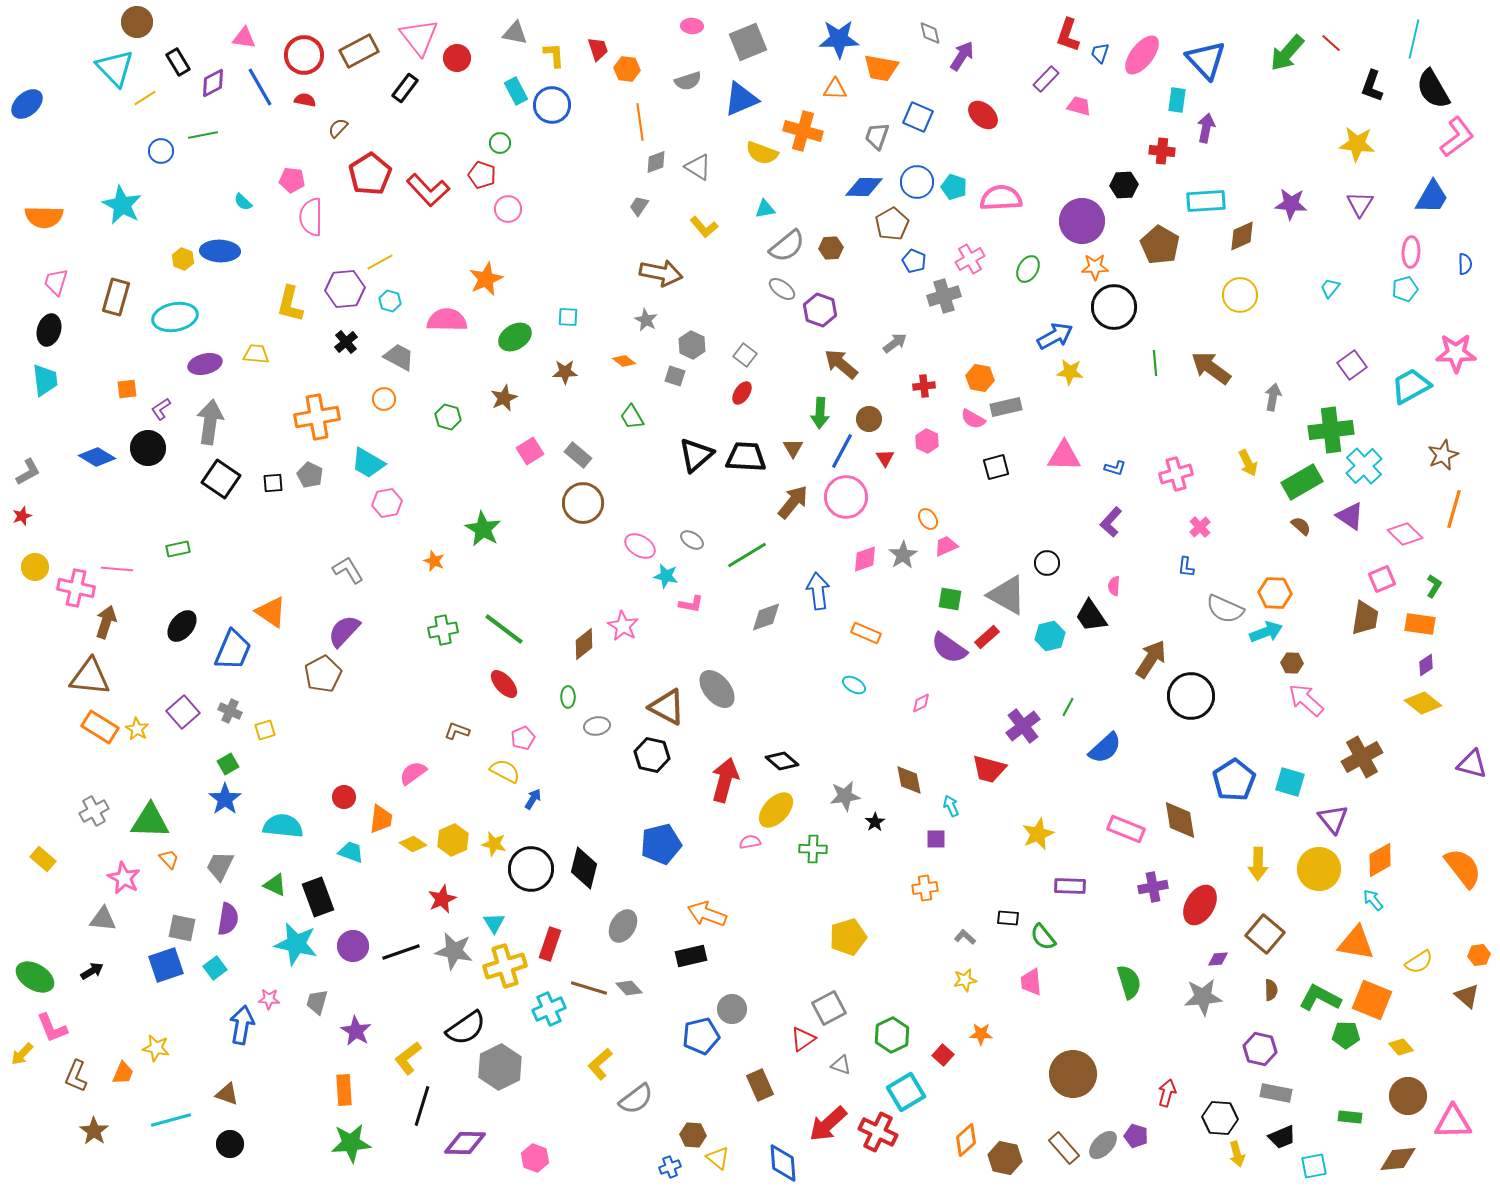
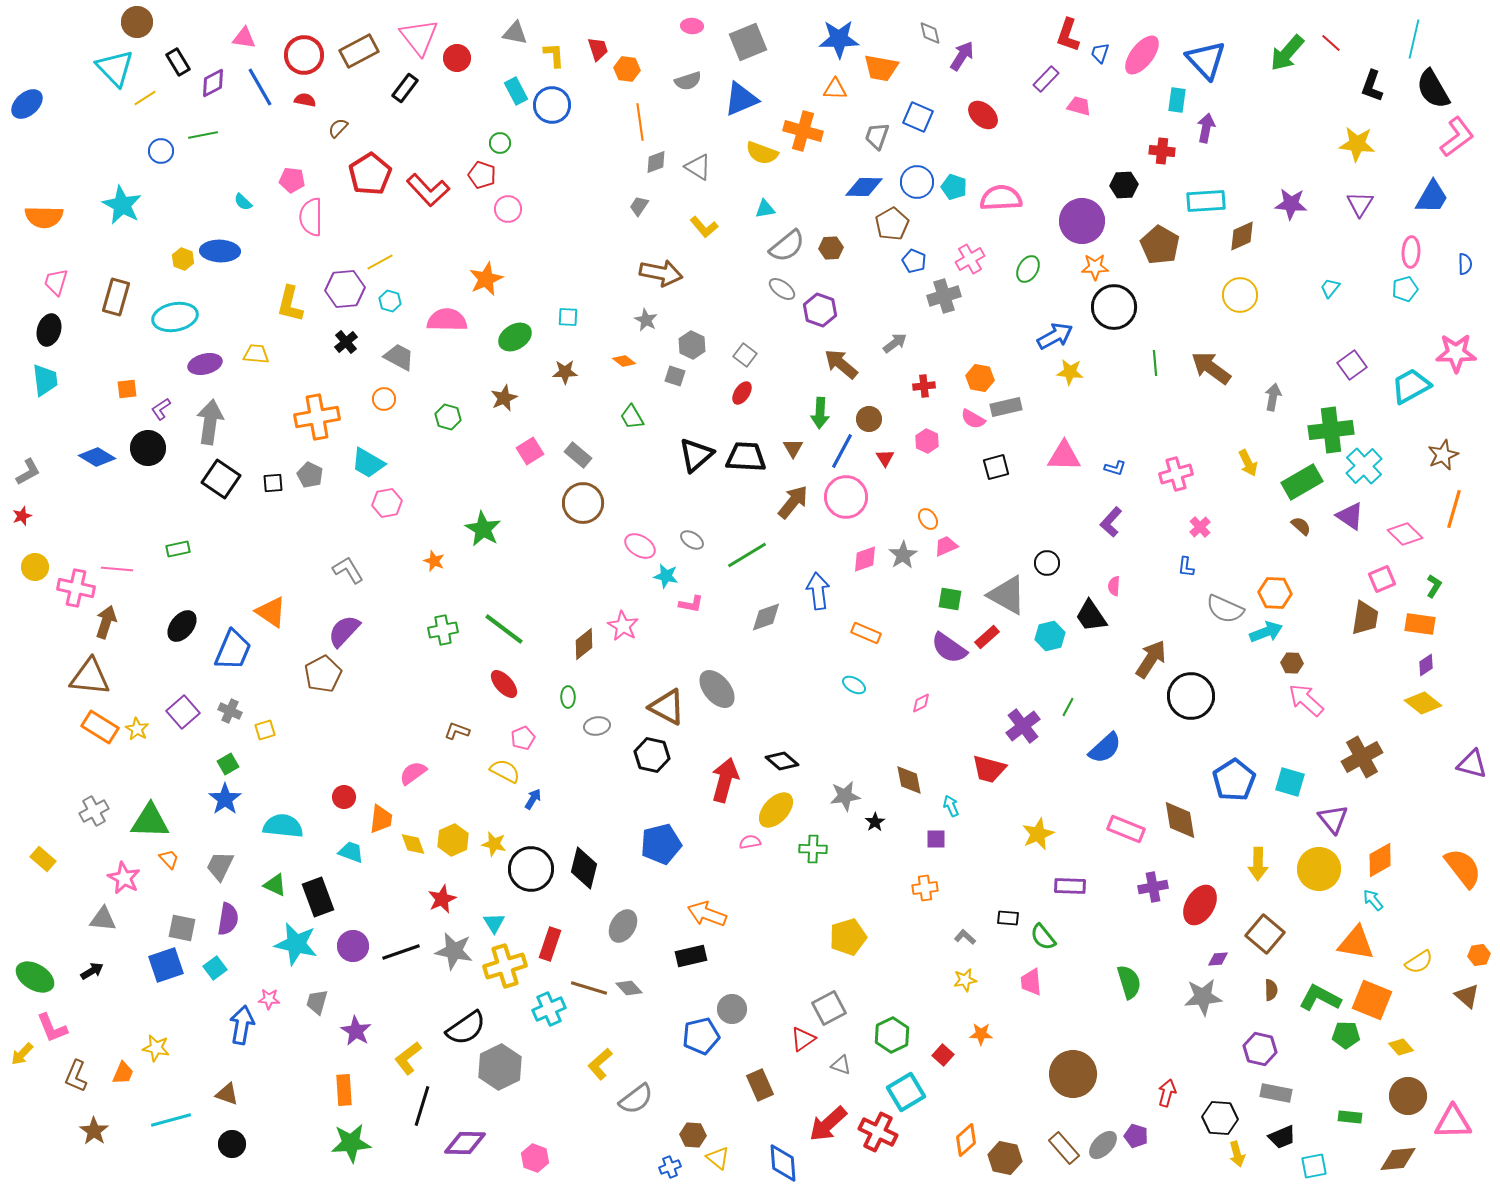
yellow diamond at (413, 844): rotated 36 degrees clockwise
black circle at (230, 1144): moved 2 px right
